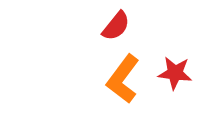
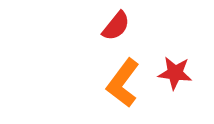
orange L-shape: moved 4 px down
